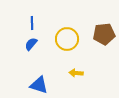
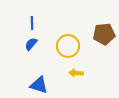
yellow circle: moved 1 px right, 7 px down
